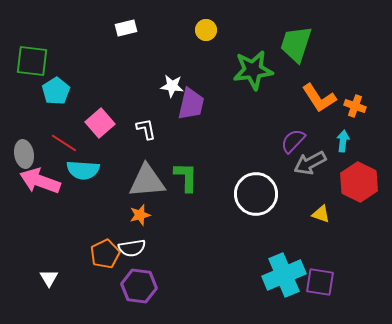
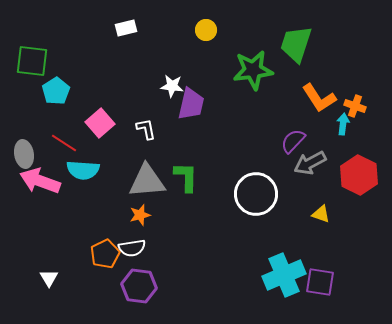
cyan arrow: moved 17 px up
red hexagon: moved 7 px up
